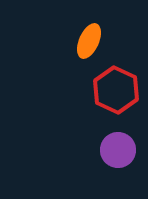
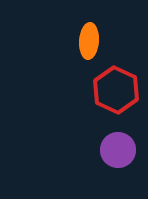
orange ellipse: rotated 20 degrees counterclockwise
